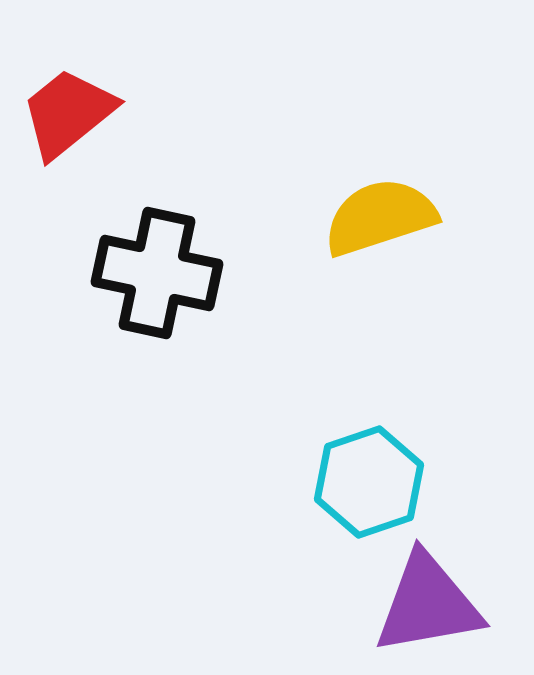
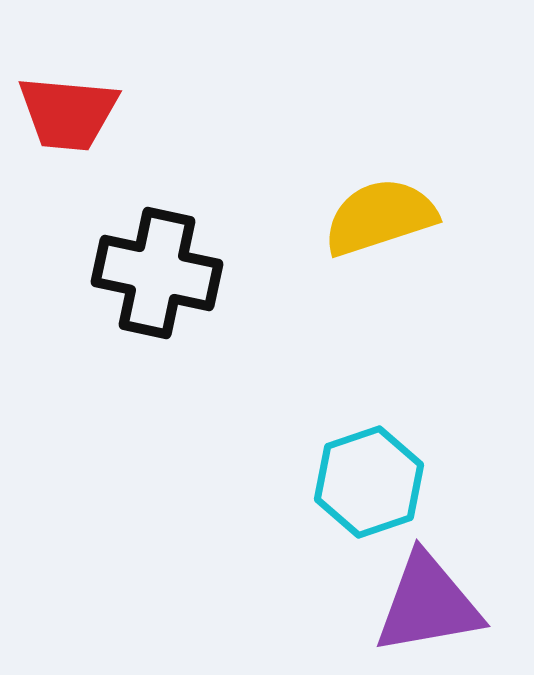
red trapezoid: rotated 136 degrees counterclockwise
